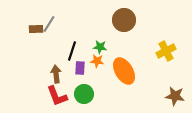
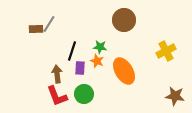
orange star: rotated 16 degrees clockwise
brown arrow: moved 1 px right
